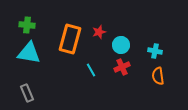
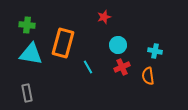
red star: moved 5 px right, 15 px up
orange rectangle: moved 7 px left, 4 px down
cyan circle: moved 3 px left
cyan triangle: moved 2 px right, 1 px down
cyan line: moved 3 px left, 3 px up
orange semicircle: moved 10 px left
gray rectangle: rotated 12 degrees clockwise
